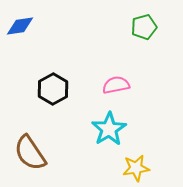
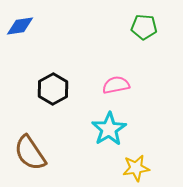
green pentagon: rotated 20 degrees clockwise
